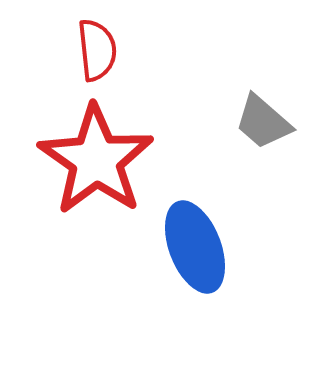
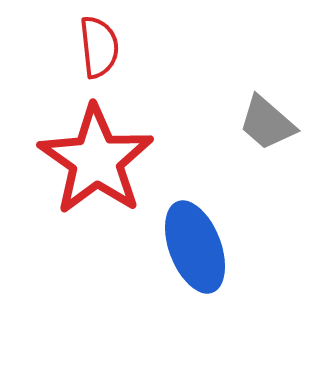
red semicircle: moved 2 px right, 3 px up
gray trapezoid: moved 4 px right, 1 px down
